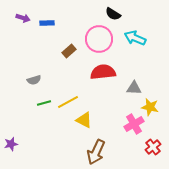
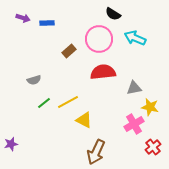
gray triangle: rotated 14 degrees counterclockwise
green line: rotated 24 degrees counterclockwise
